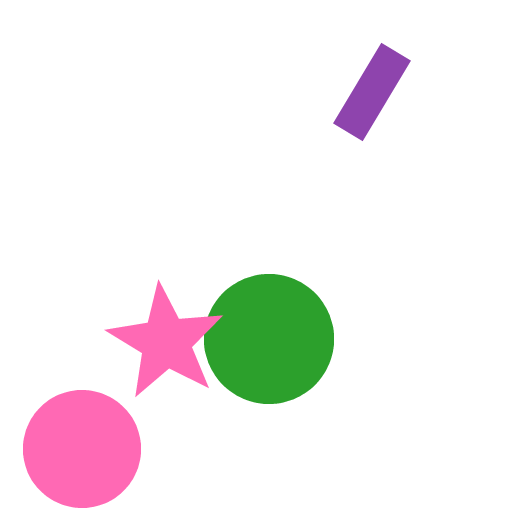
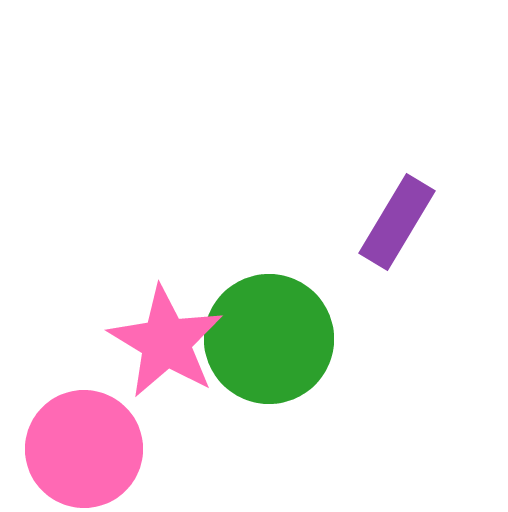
purple rectangle: moved 25 px right, 130 px down
pink circle: moved 2 px right
